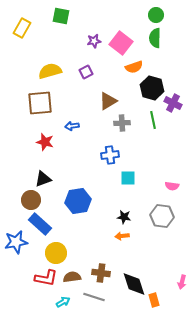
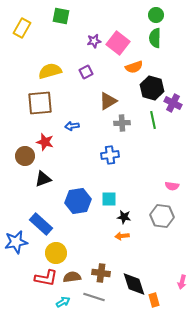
pink square: moved 3 px left
cyan square: moved 19 px left, 21 px down
brown circle: moved 6 px left, 44 px up
blue rectangle: moved 1 px right
